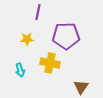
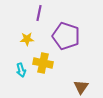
purple line: moved 1 px right, 1 px down
purple pentagon: rotated 20 degrees clockwise
yellow cross: moved 7 px left
cyan arrow: moved 1 px right
